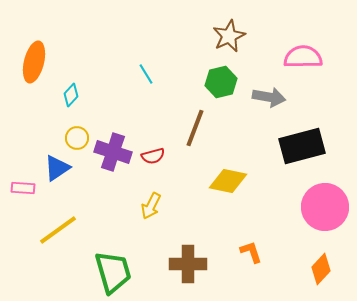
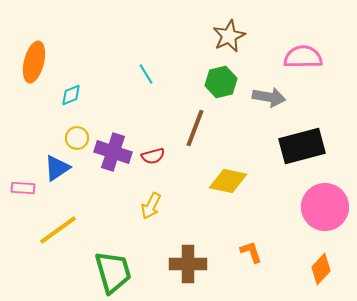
cyan diamond: rotated 25 degrees clockwise
